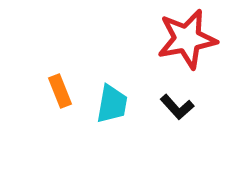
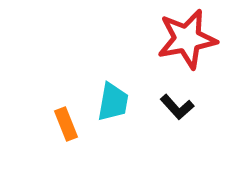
orange rectangle: moved 6 px right, 33 px down
cyan trapezoid: moved 1 px right, 2 px up
